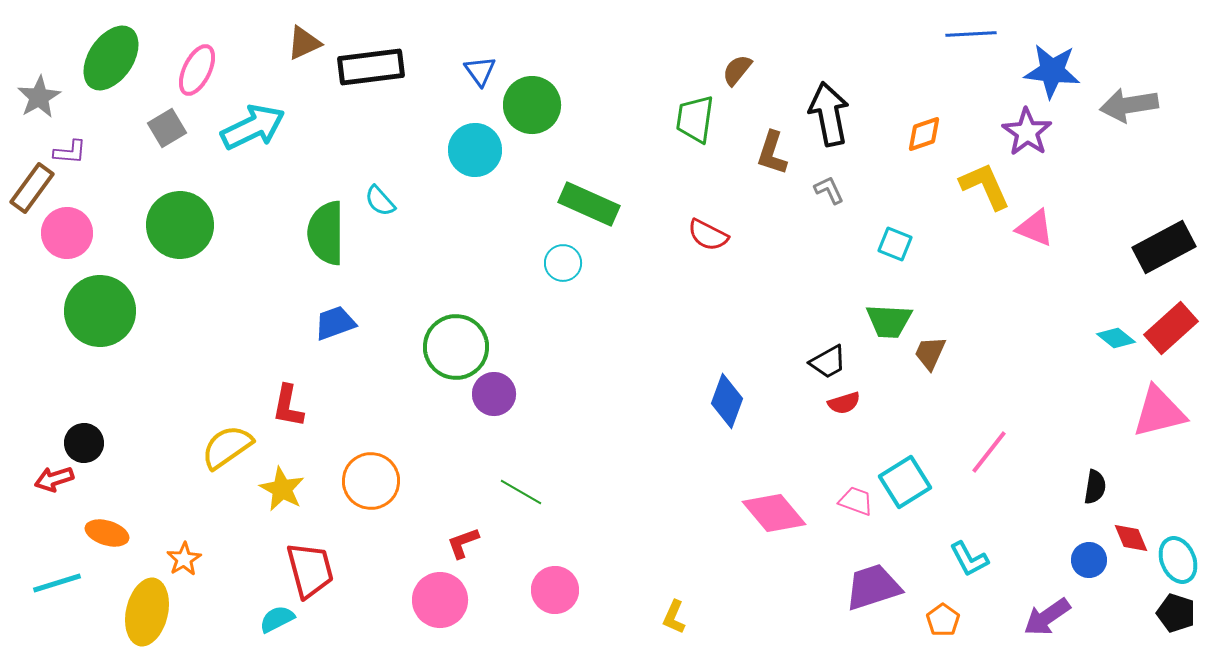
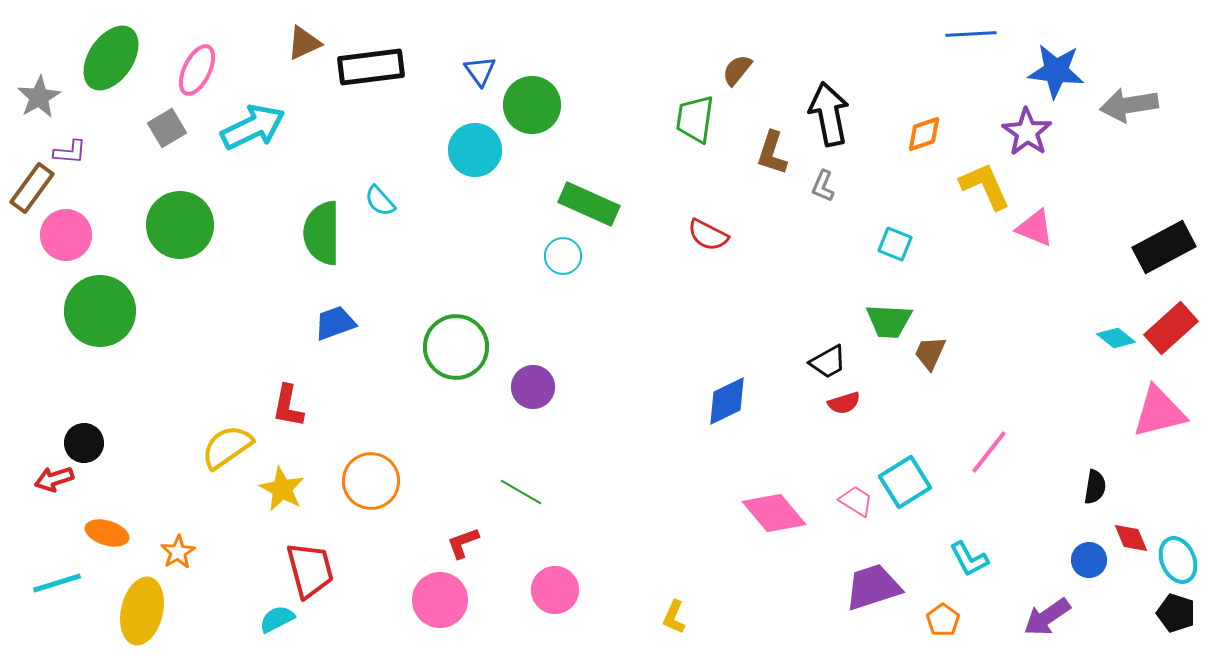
blue star at (1052, 71): moved 4 px right
gray L-shape at (829, 190): moved 6 px left, 4 px up; rotated 132 degrees counterclockwise
pink circle at (67, 233): moved 1 px left, 2 px down
green semicircle at (326, 233): moved 4 px left
cyan circle at (563, 263): moved 7 px up
purple circle at (494, 394): moved 39 px right, 7 px up
blue diamond at (727, 401): rotated 44 degrees clockwise
pink trapezoid at (856, 501): rotated 12 degrees clockwise
orange star at (184, 559): moved 6 px left, 7 px up
yellow ellipse at (147, 612): moved 5 px left, 1 px up
